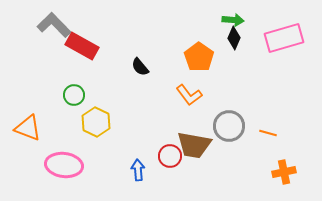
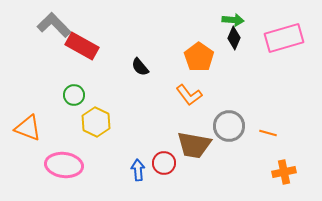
red circle: moved 6 px left, 7 px down
